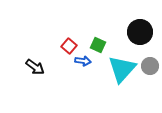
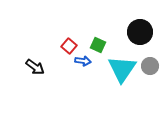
cyan triangle: rotated 8 degrees counterclockwise
